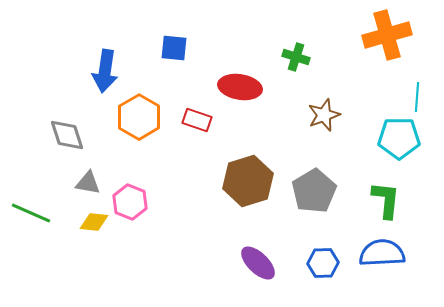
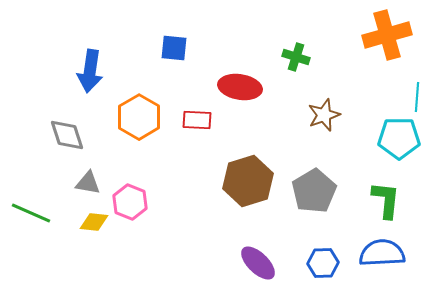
blue arrow: moved 15 px left
red rectangle: rotated 16 degrees counterclockwise
